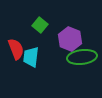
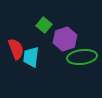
green square: moved 4 px right
purple hexagon: moved 5 px left; rotated 20 degrees clockwise
